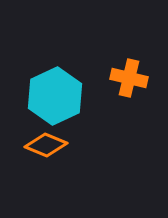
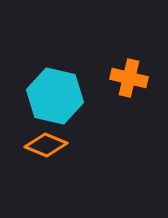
cyan hexagon: rotated 22 degrees counterclockwise
